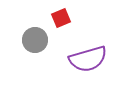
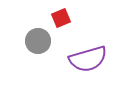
gray circle: moved 3 px right, 1 px down
